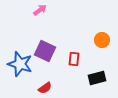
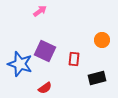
pink arrow: moved 1 px down
